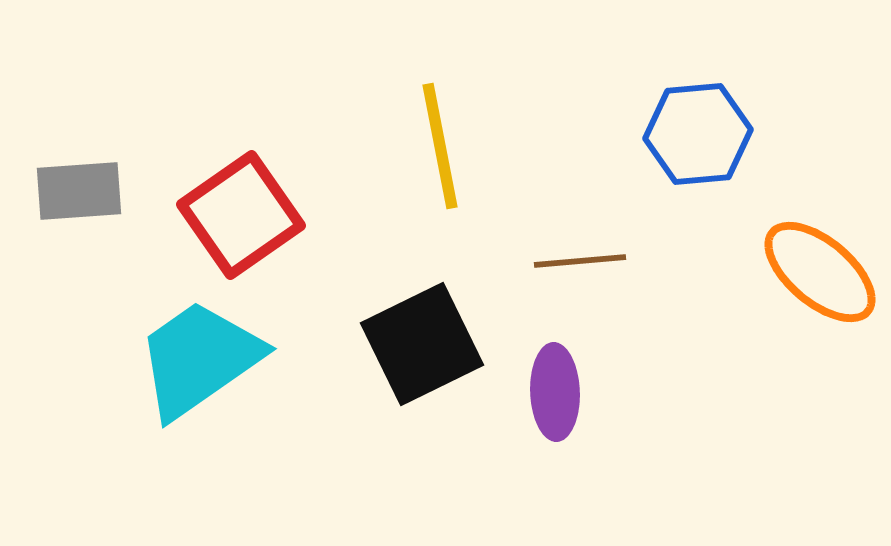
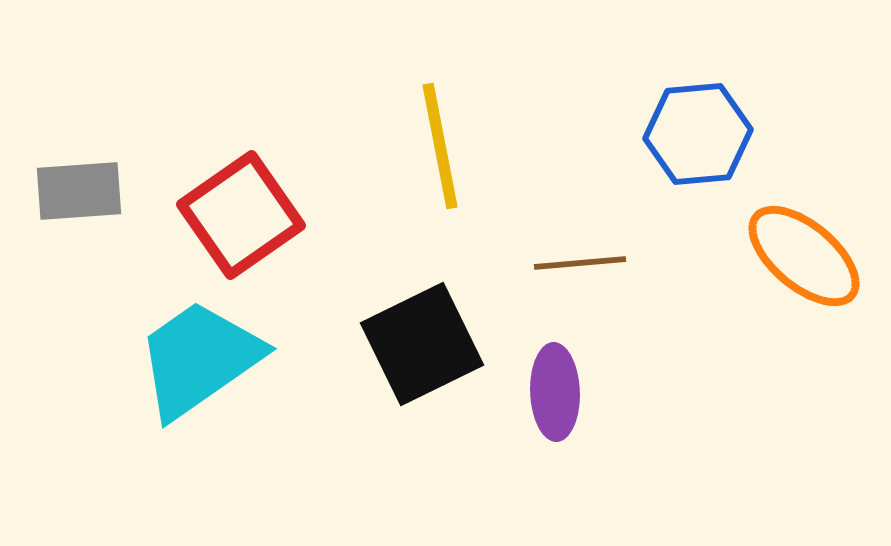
brown line: moved 2 px down
orange ellipse: moved 16 px left, 16 px up
